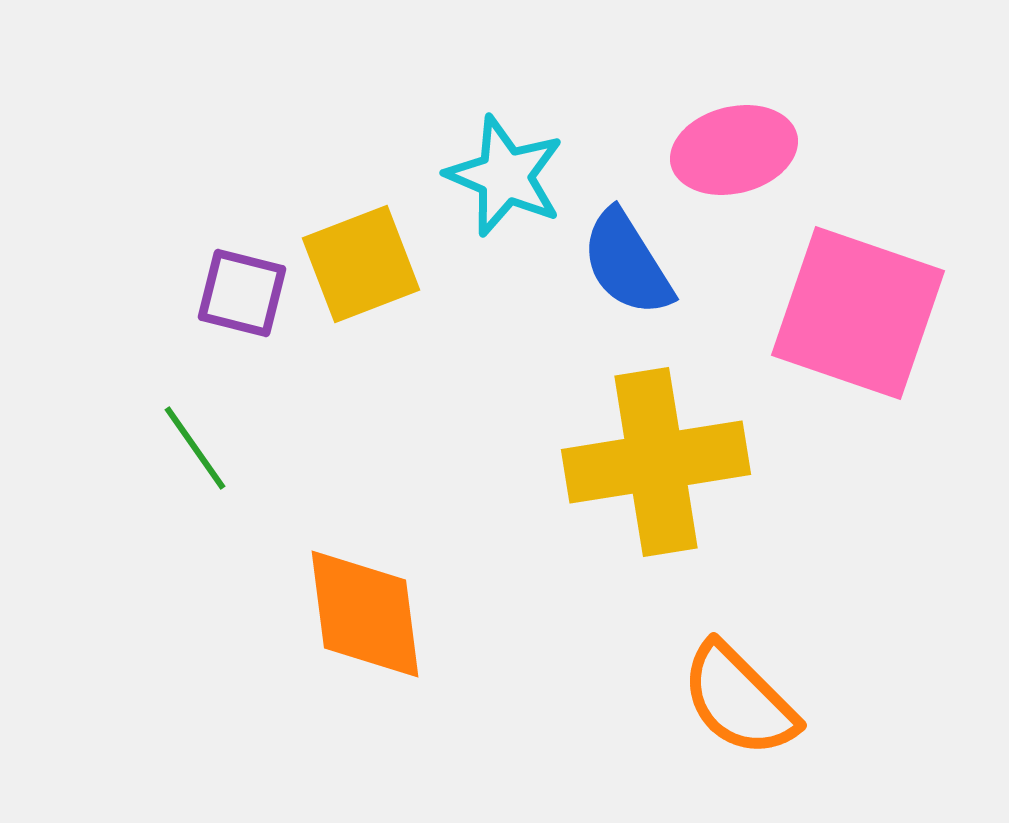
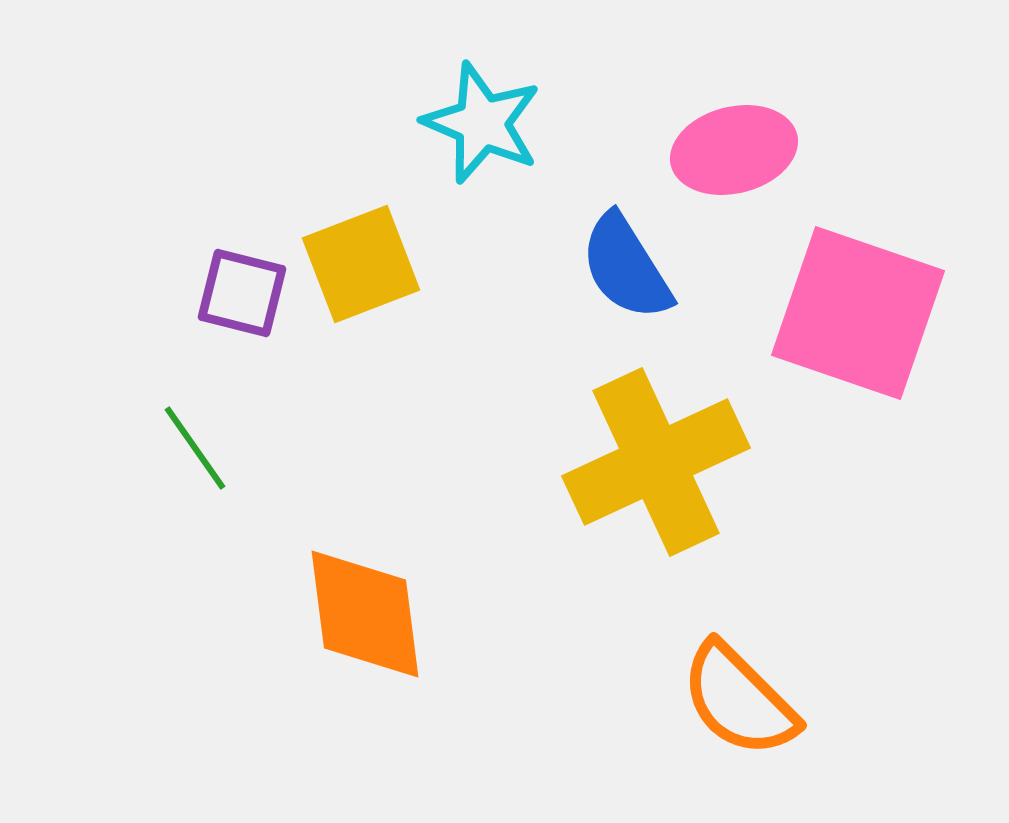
cyan star: moved 23 px left, 53 px up
blue semicircle: moved 1 px left, 4 px down
yellow cross: rotated 16 degrees counterclockwise
